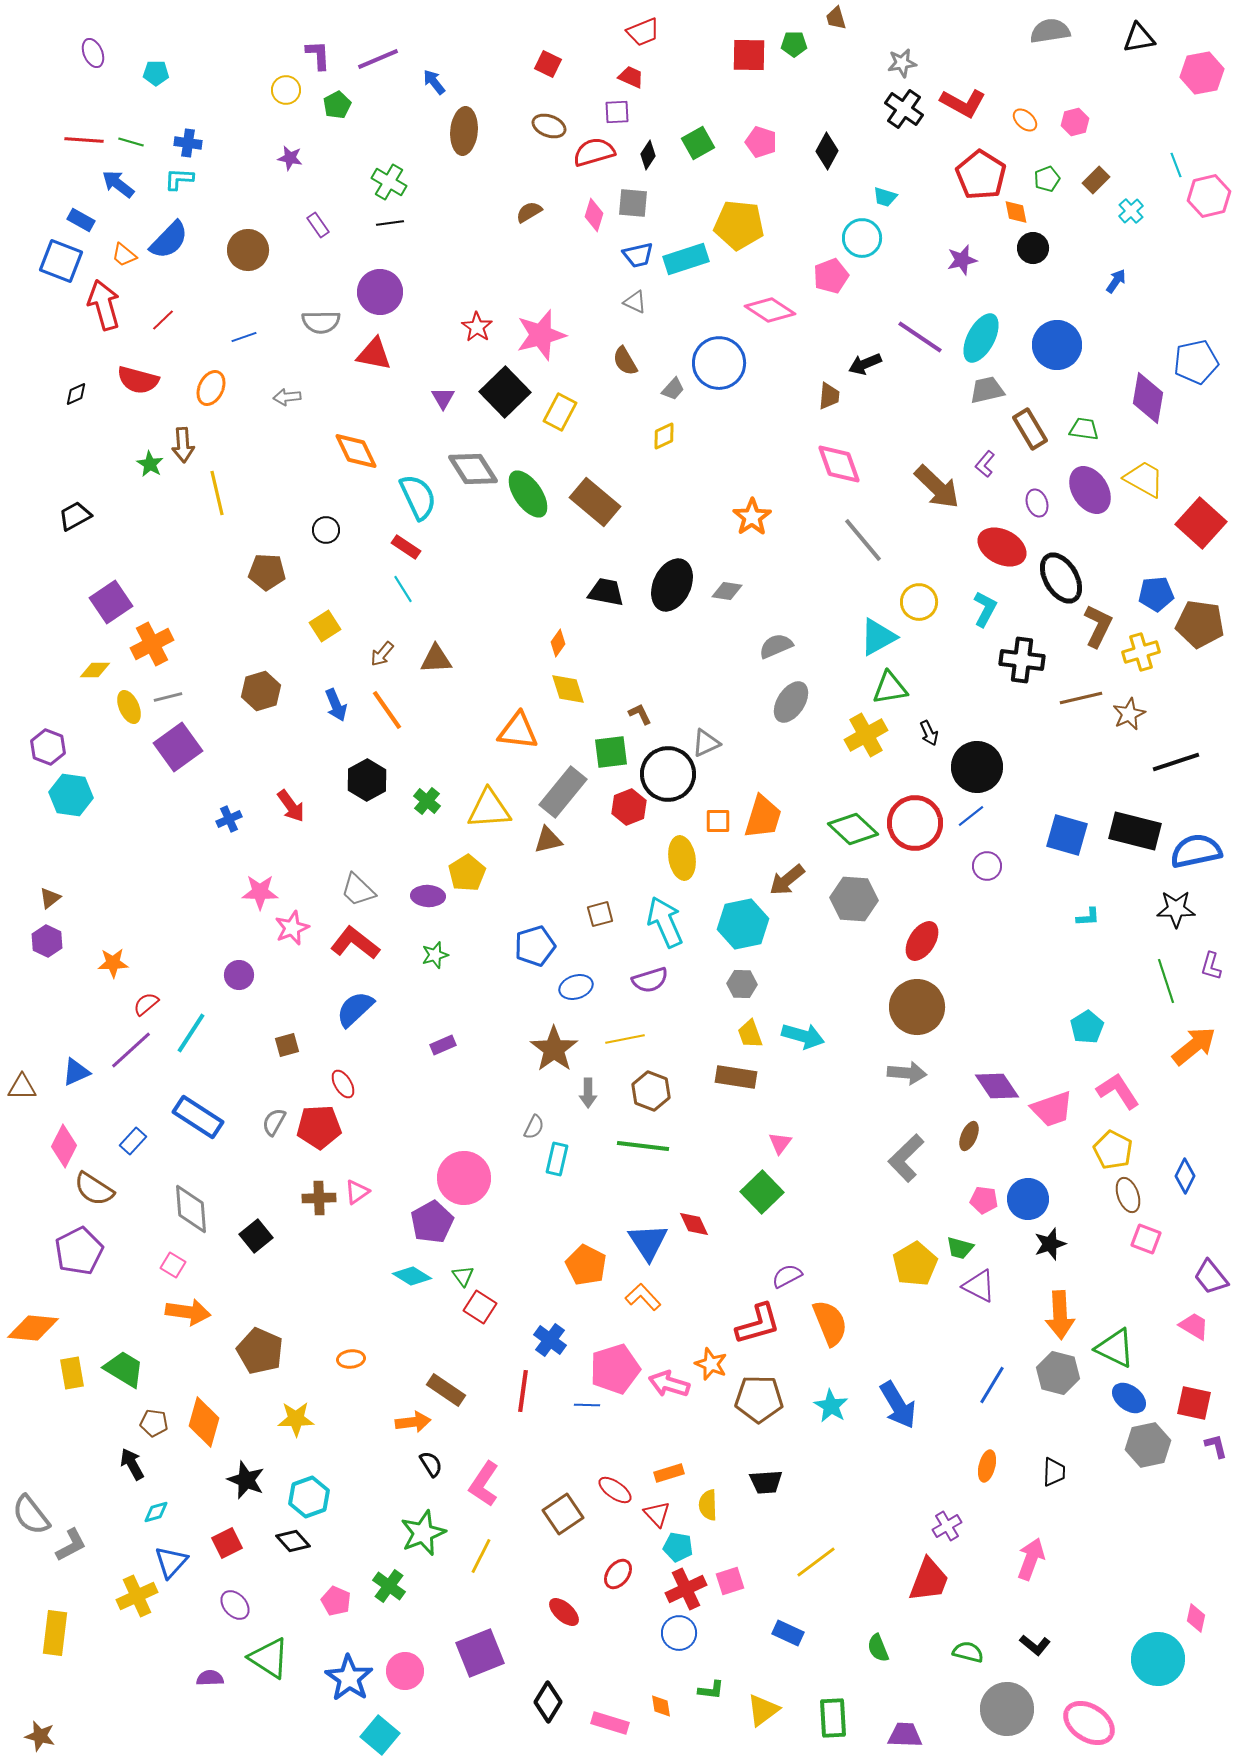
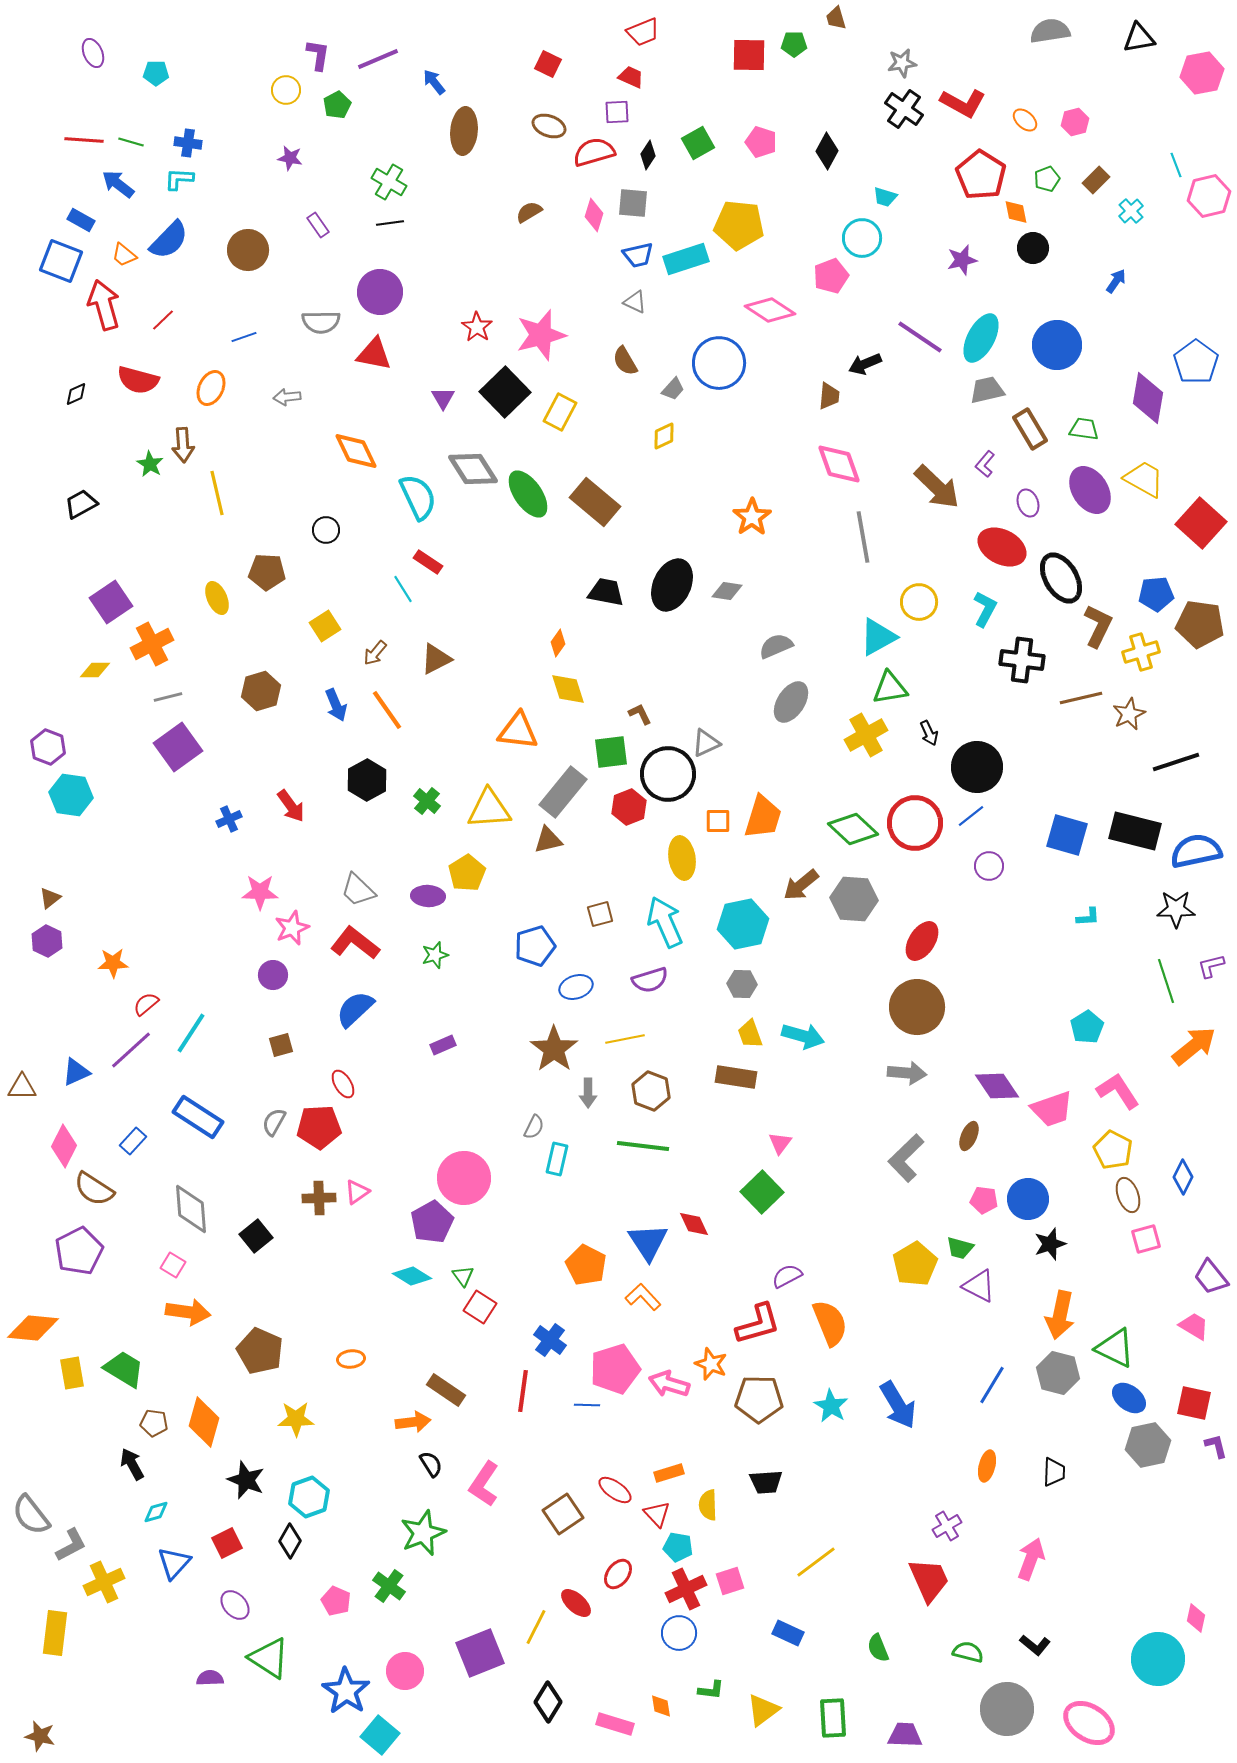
purple L-shape at (318, 55): rotated 12 degrees clockwise
blue pentagon at (1196, 362): rotated 24 degrees counterclockwise
purple ellipse at (1037, 503): moved 9 px left
black trapezoid at (75, 516): moved 6 px right, 12 px up
gray line at (863, 540): moved 3 px up; rotated 30 degrees clockwise
red rectangle at (406, 547): moved 22 px right, 15 px down
brown arrow at (382, 654): moved 7 px left, 1 px up
brown triangle at (436, 659): rotated 24 degrees counterclockwise
yellow ellipse at (129, 707): moved 88 px right, 109 px up
purple circle at (987, 866): moved 2 px right
brown arrow at (787, 880): moved 14 px right, 5 px down
purple L-shape at (1211, 966): rotated 60 degrees clockwise
purple circle at (239, 975): moved 34 px right
brown square at (287, 1045): moved 6 px left
blue diamond at (1185, 1176): moved 2 px left, 1 px down
pink square at (1146, 1239): rotated 36 degrees counterclockwise
orange arrow at (1060, 1315): rotated 15 degrees clockwise
black diamond at (293, 1541): moved 3 px left; rotated 72 degrees clockwise
yellow line at (481, 1556): moved 55 px right, 71 px down
blue triangle at (171, 1562): moved 3 px right, 1 px down
red trapezoid at (929, 1580): rotated 45 degrees counterclockwise
yellow cross at (137, 1596): moved 33 px left, 14 px up
red ellipse at (564, 1612): moved 12 px right, 9 px up
blue star at (349, 1678): moved 3 px left, 13 px down
pink rectangle at (610, 1723): moved 5 px right, 1 px down
